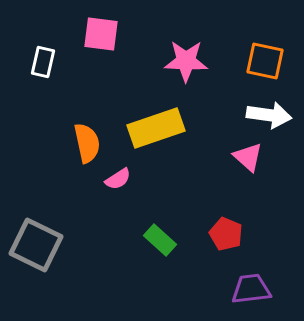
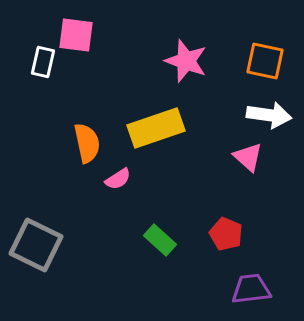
pink square: moved 25 px left, 1 px down
pink star: rotated 18 degrees clockwise
